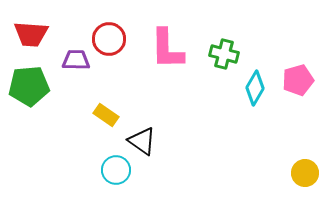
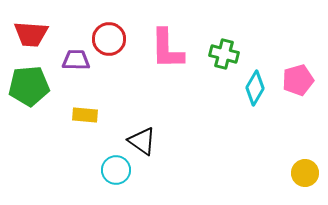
yellow rectangle: moved 21 px left; rotated 30 degrees counterclockwise
